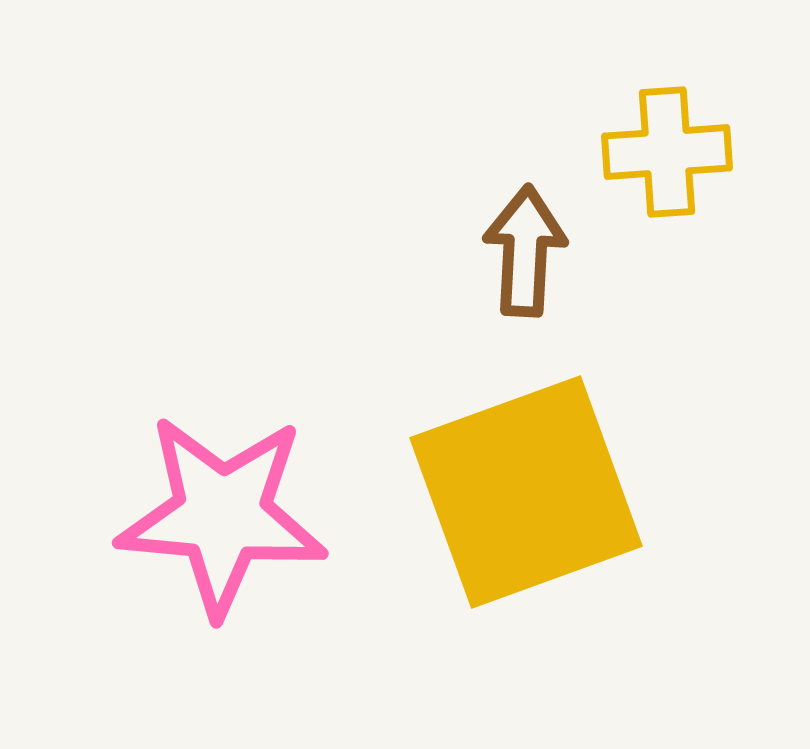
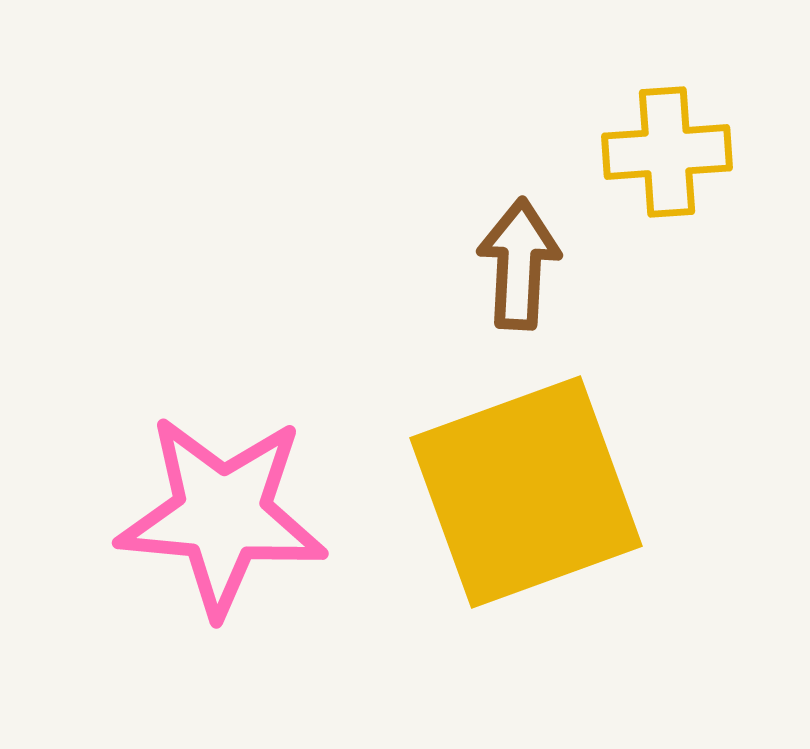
brown arrow: moved 6 px left, 13 px down
